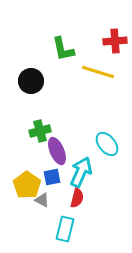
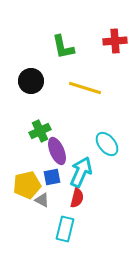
green L-shape: moved 2 px up
yellow line: moved 13 px left, 16 px down
green cross: rotated 10 degrees counterclockwise
yellow pentagon: rotated 24 degrees clockwise
